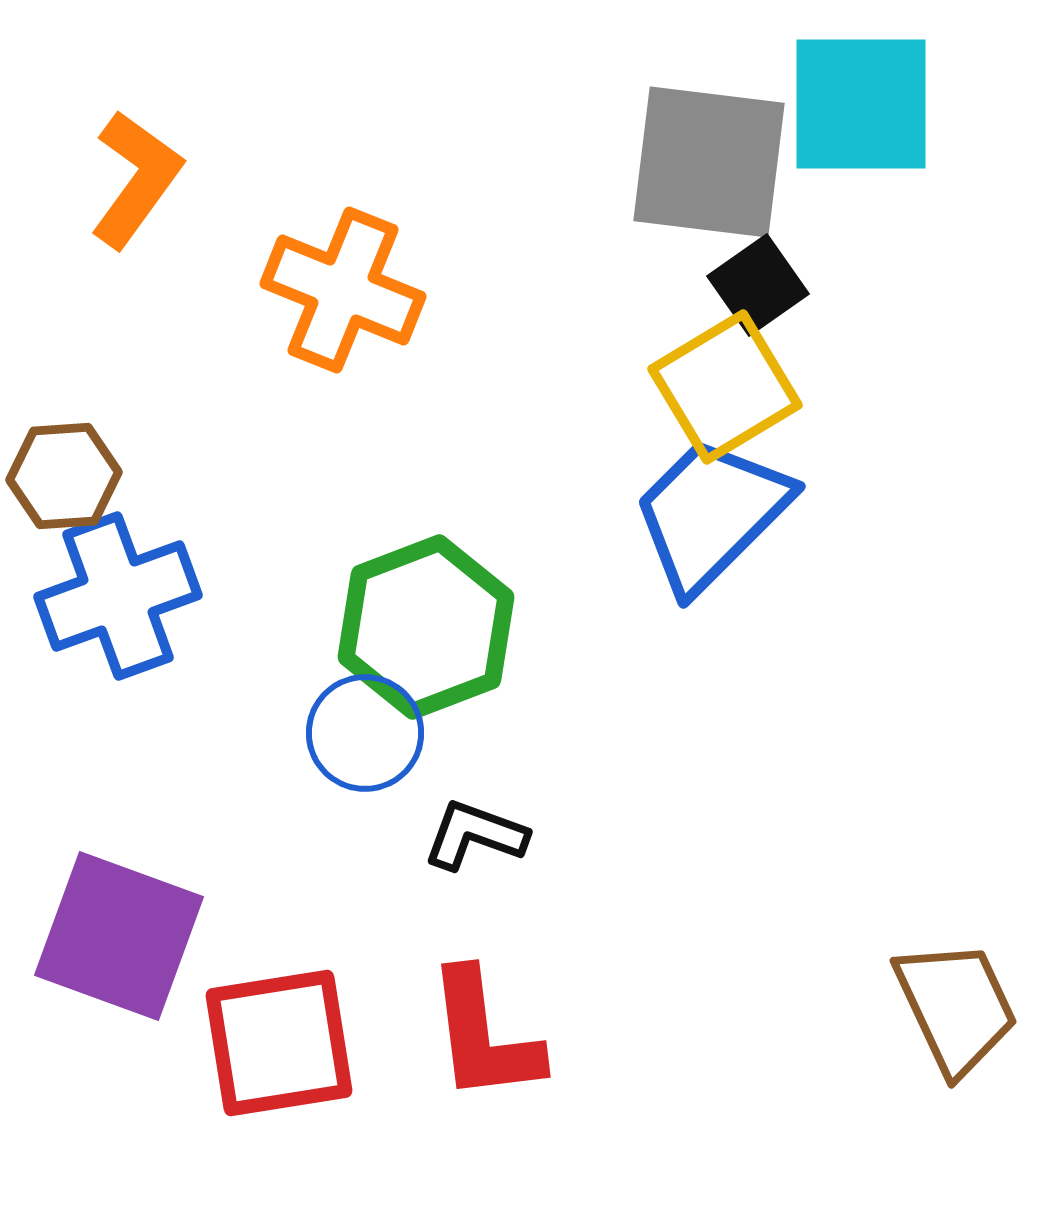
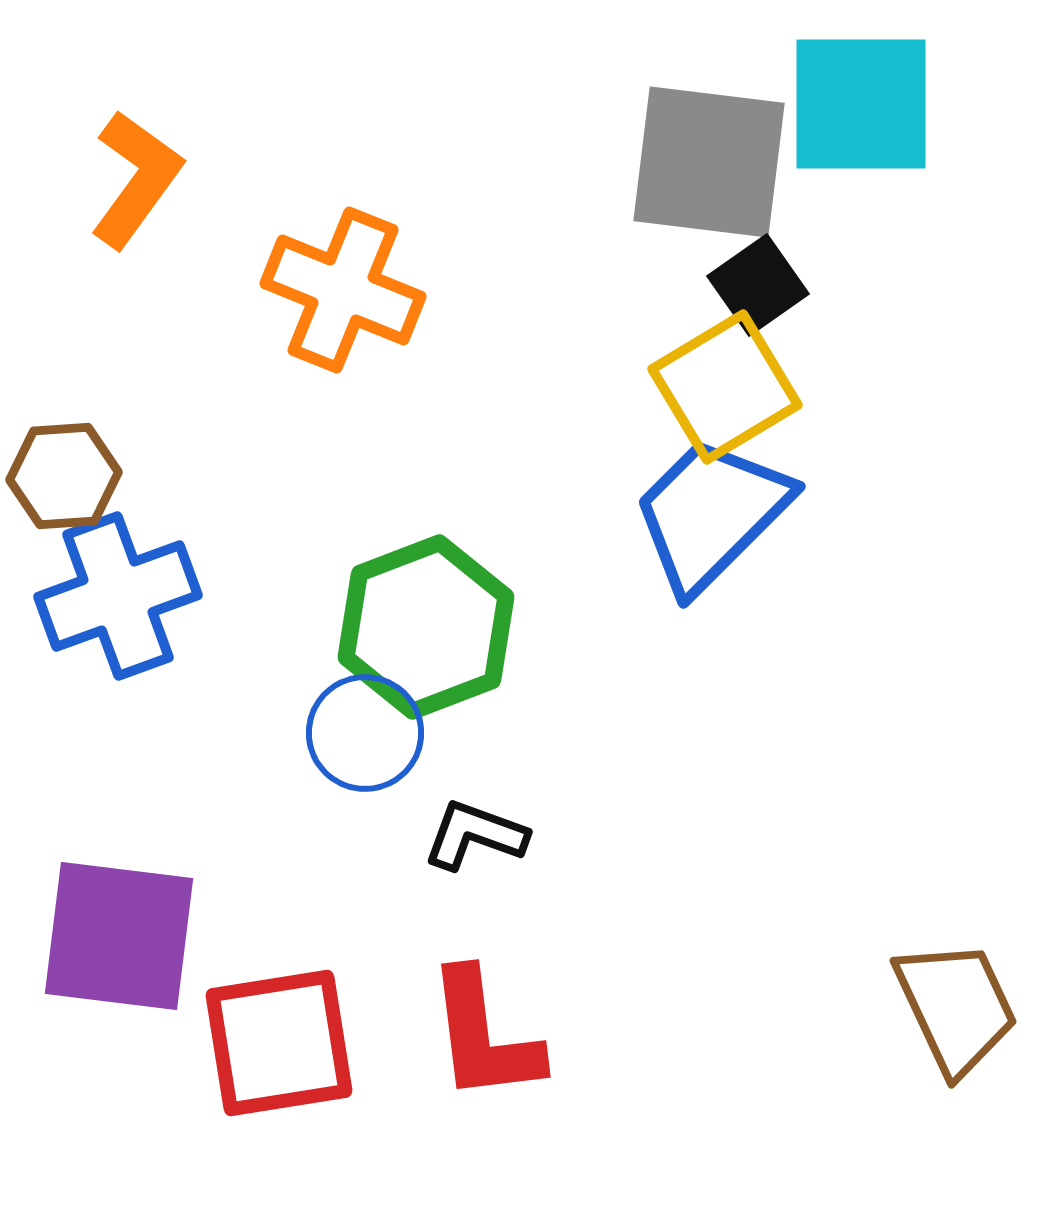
purple square: rotated 13 degrees counterclockwise
